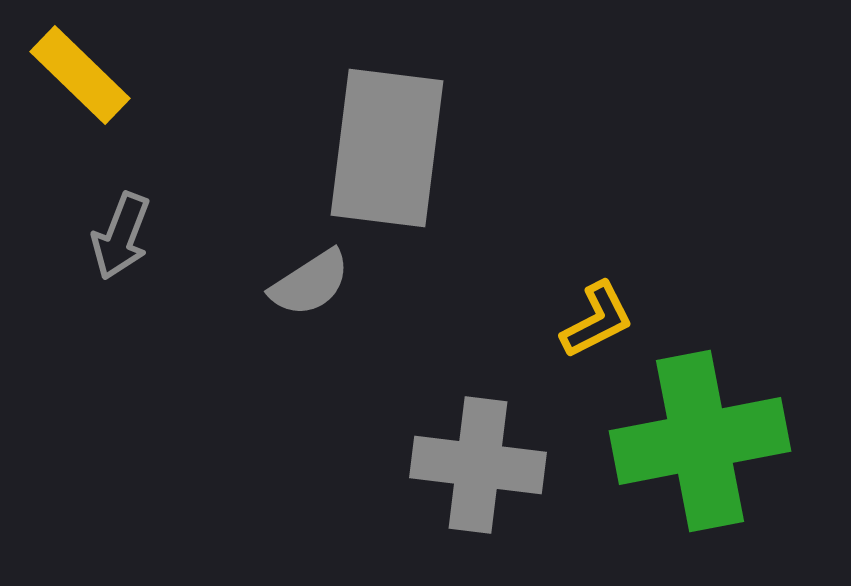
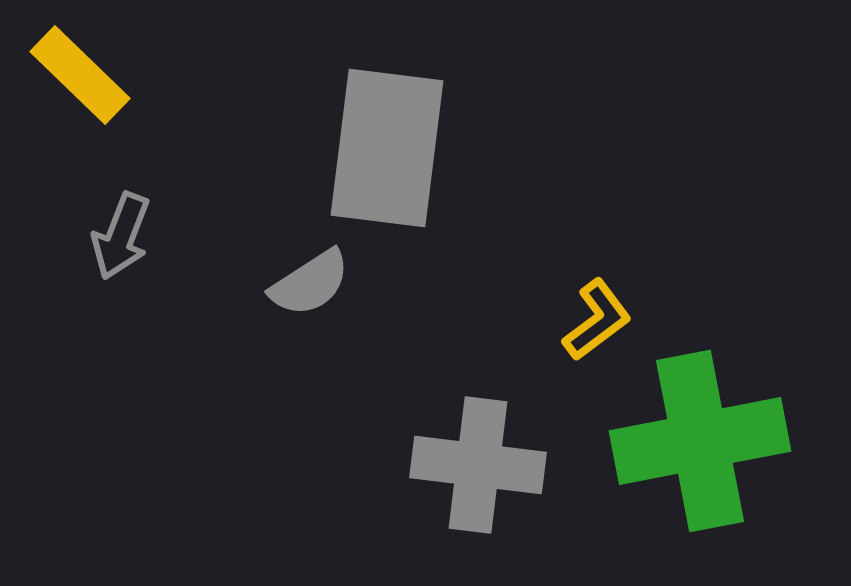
yellow L-shape: rotated 10 degrees counterclockwise
